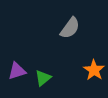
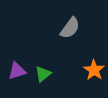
green triangle: moved 4 px up
